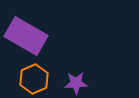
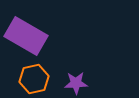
orange hexagon: rotated 12 degrees clockwise
